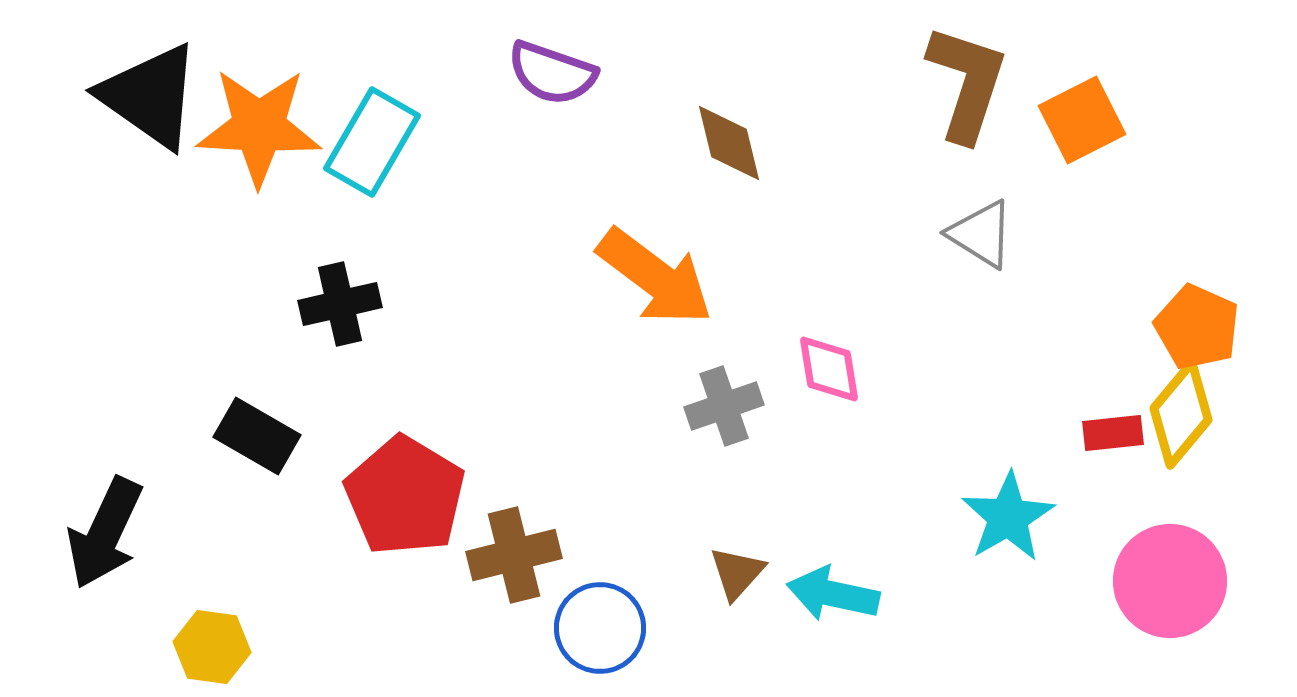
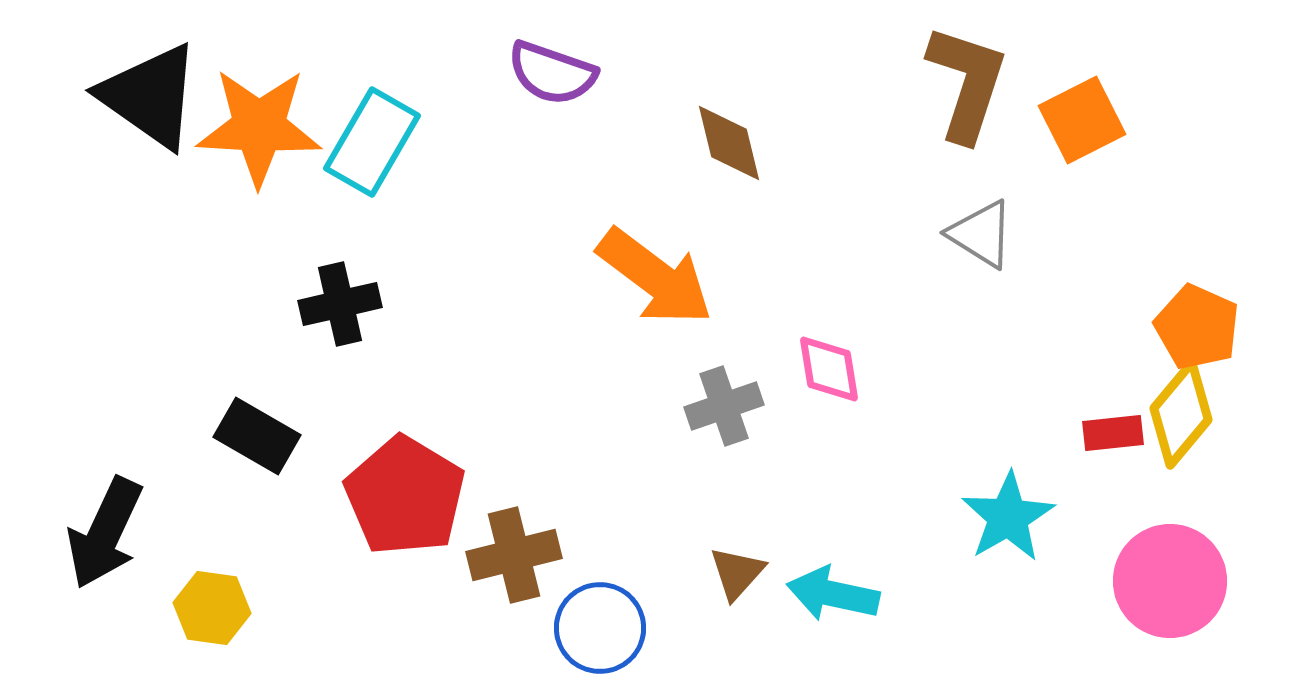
yellow hexagon: moved 39 px up
